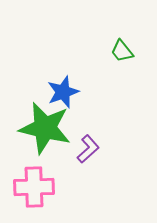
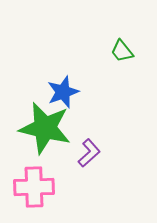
purple L-shape: moved 1 px right, 4 px down
